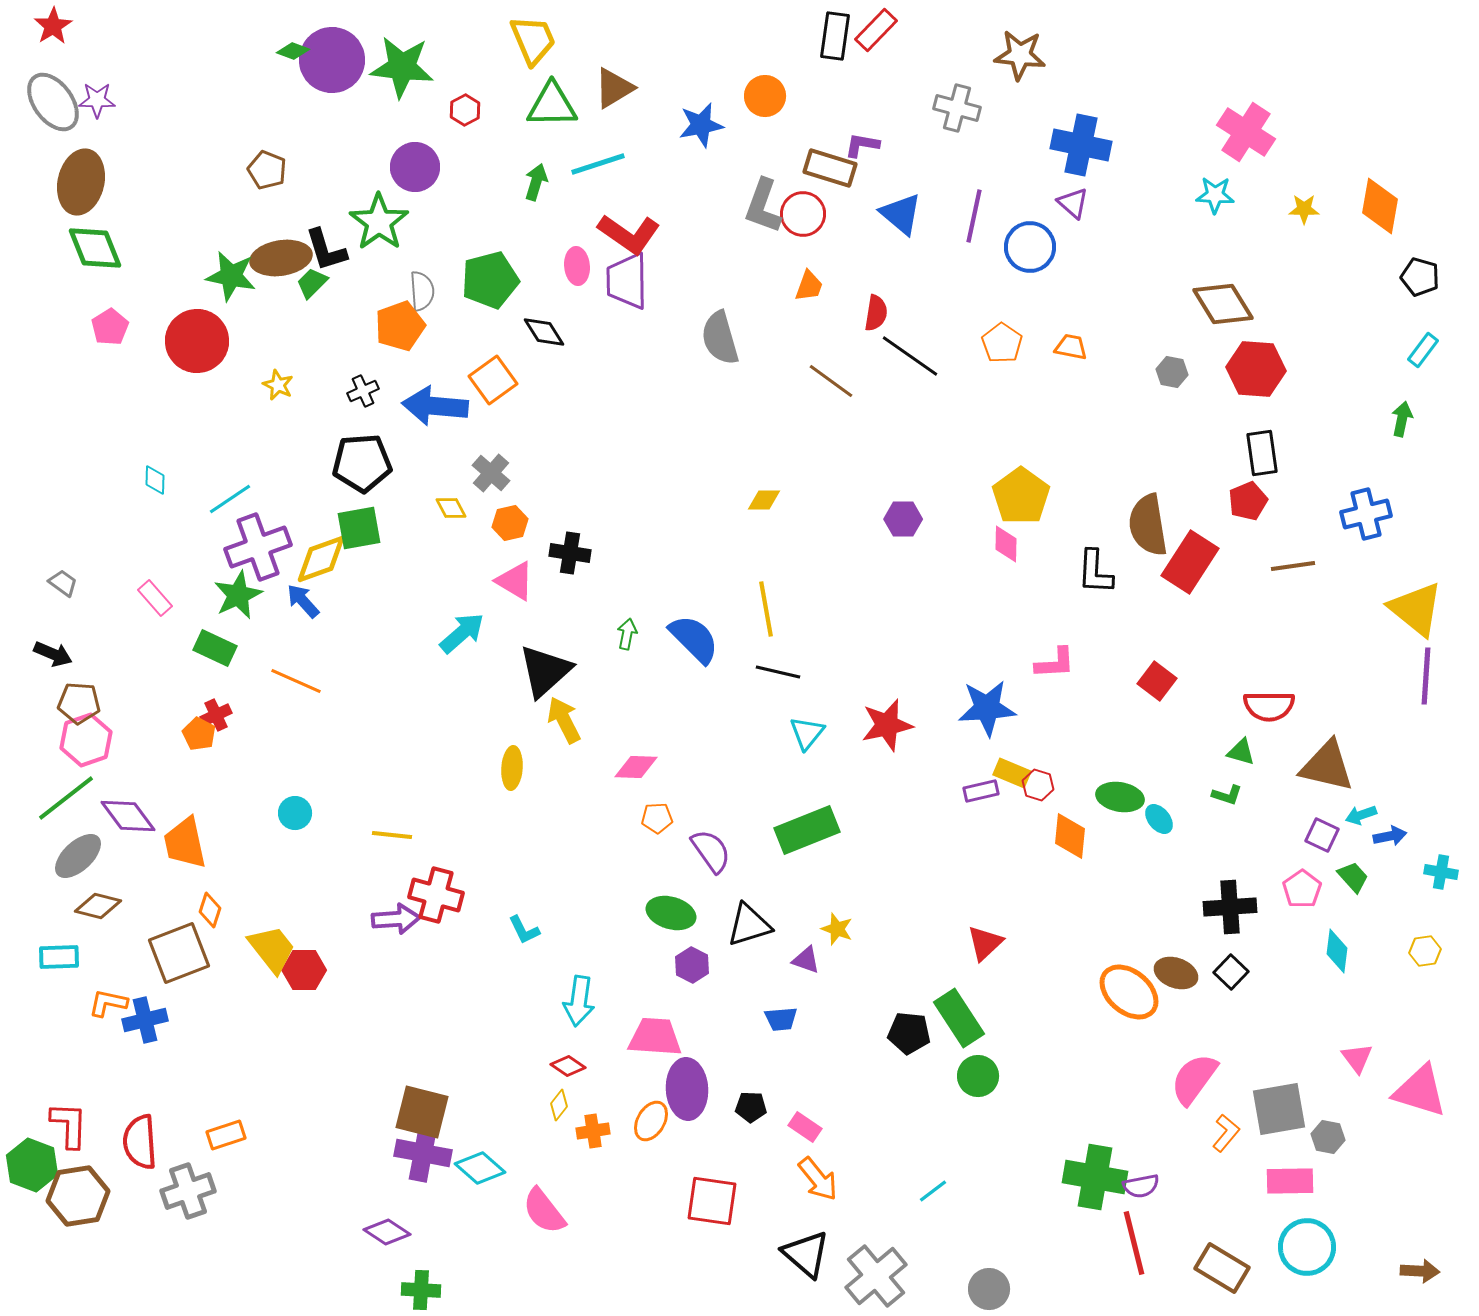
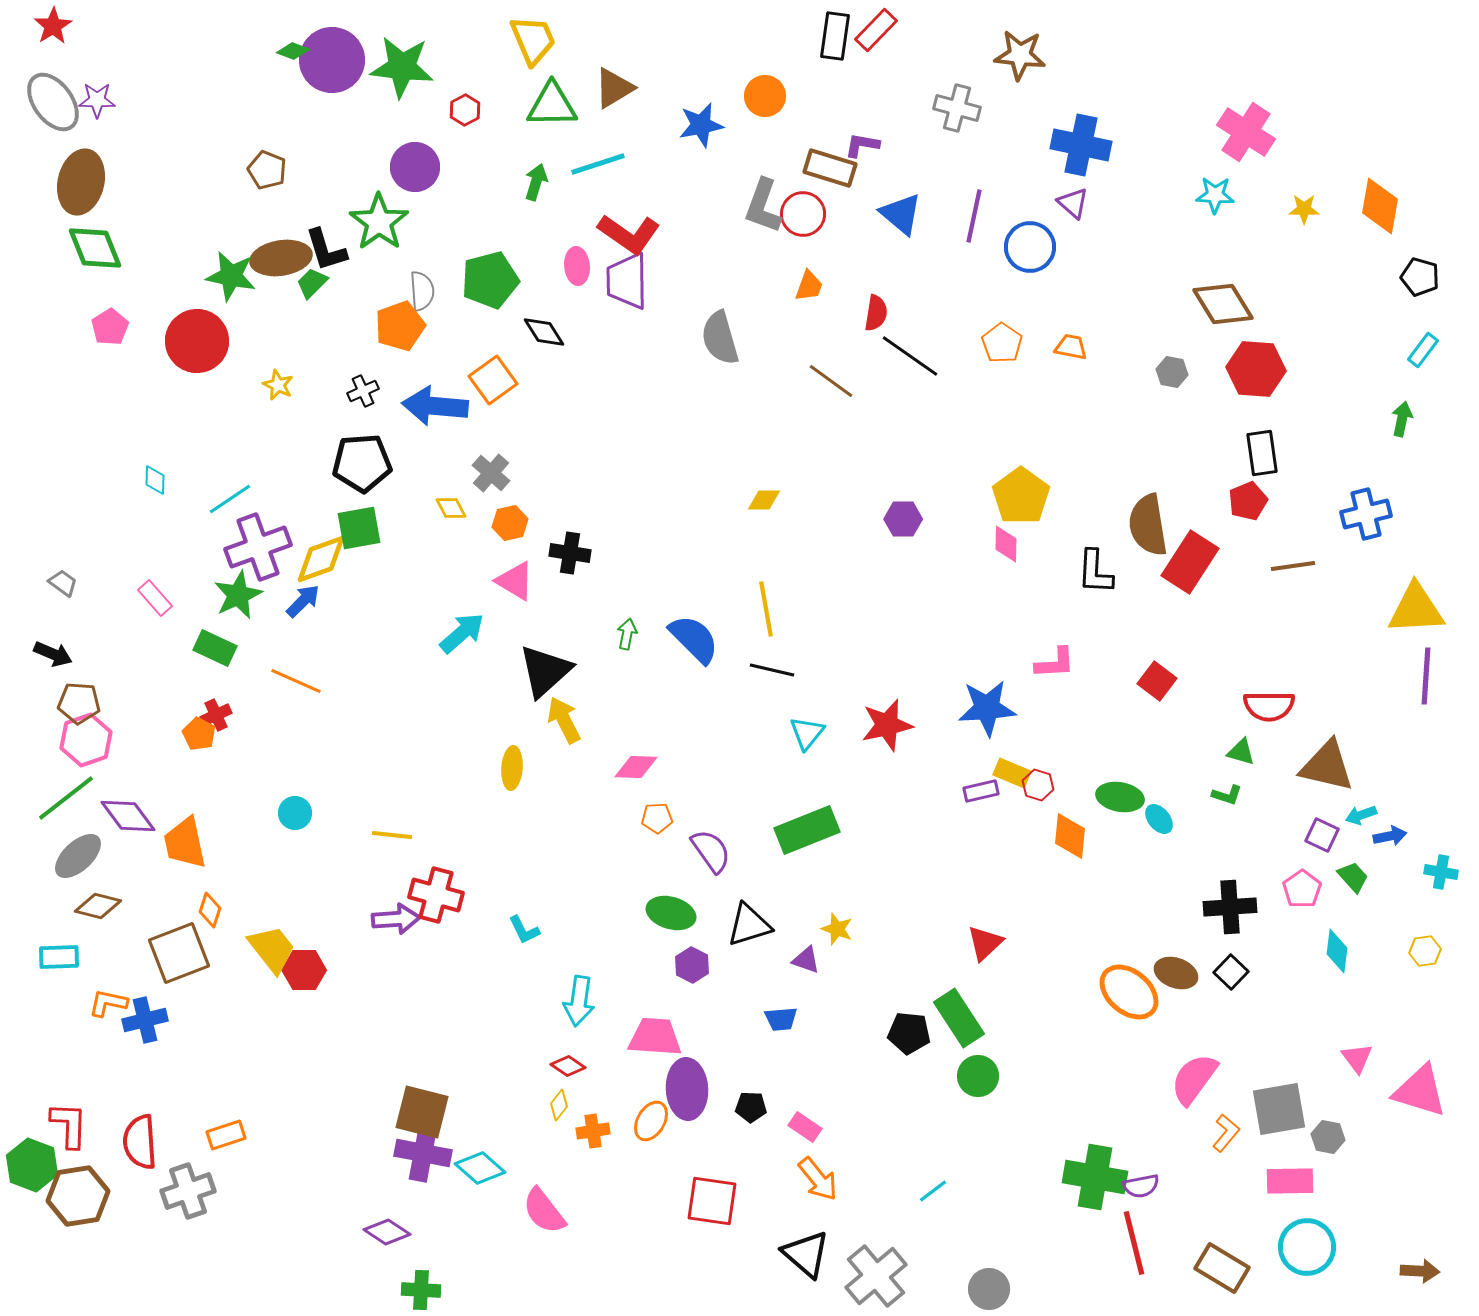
blue arrow at (303, 601): rotated 87 degrees clockwise
yellow triangle at (1416, 609): rotated 42 degrees counterclockwise
black line at (778, 672): moved 6 px left, 2 px up
